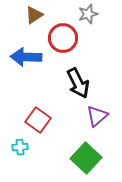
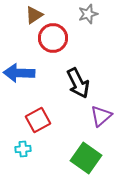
red circle: moved 10 px left
blue arrow: moved 7 px left, 16 px down
purple triangle: moved 4 px right
red square: rotated 25 degrees clockwise
cyan cross: moved 3 px right, 2 px down
green square: rotated 8 degrees counterclockwise
